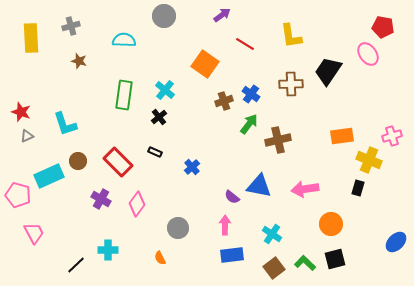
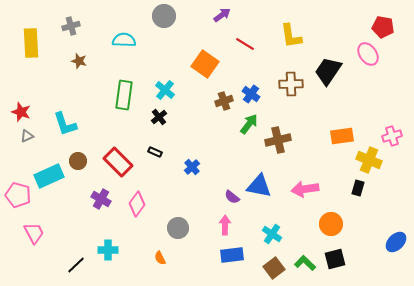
yellow rectangle at (31, 38): moved 5 px down
